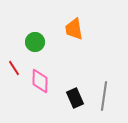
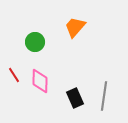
orange trapezoid: moved 1 px right, 2 px up; rotated 50 degrees clockwise
red line: moved 7 px down
